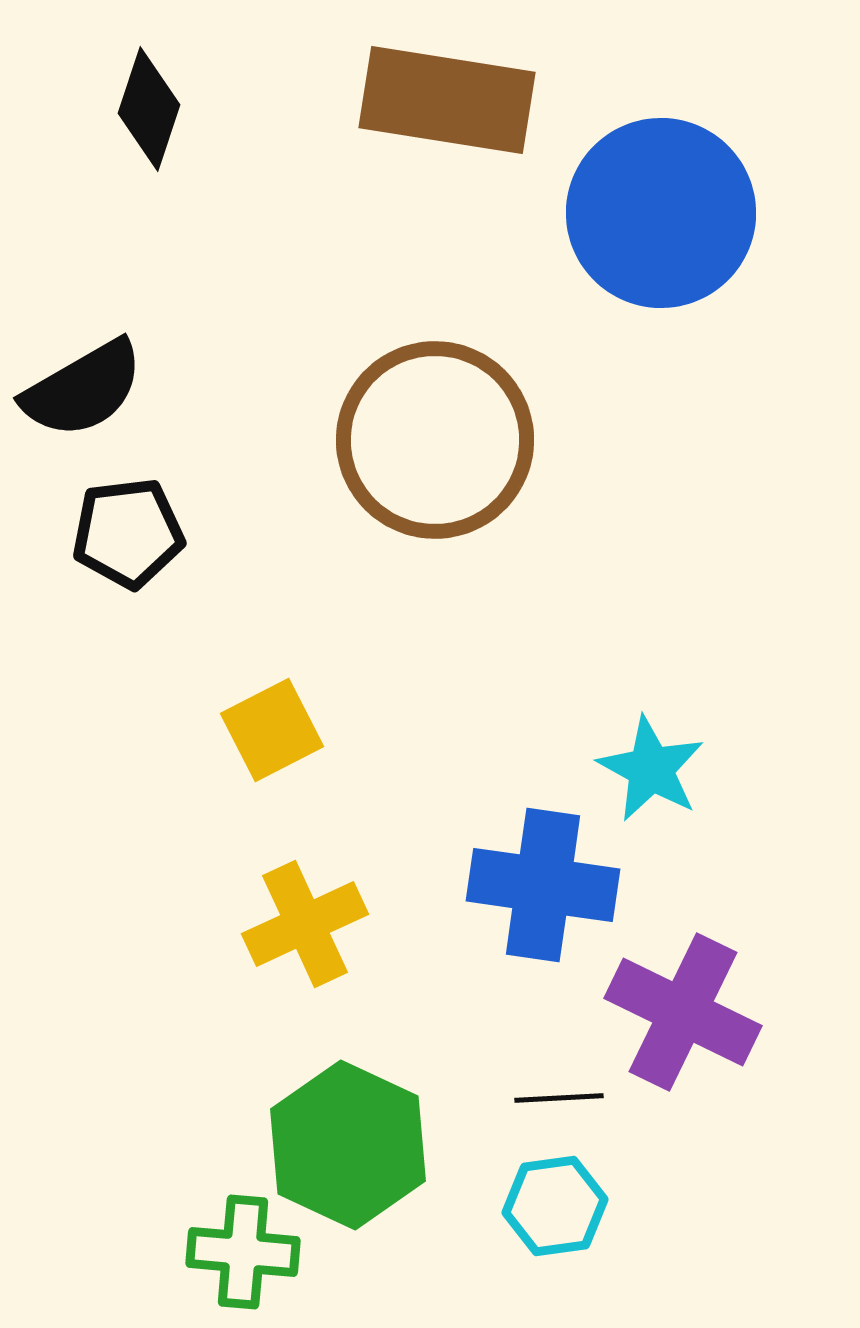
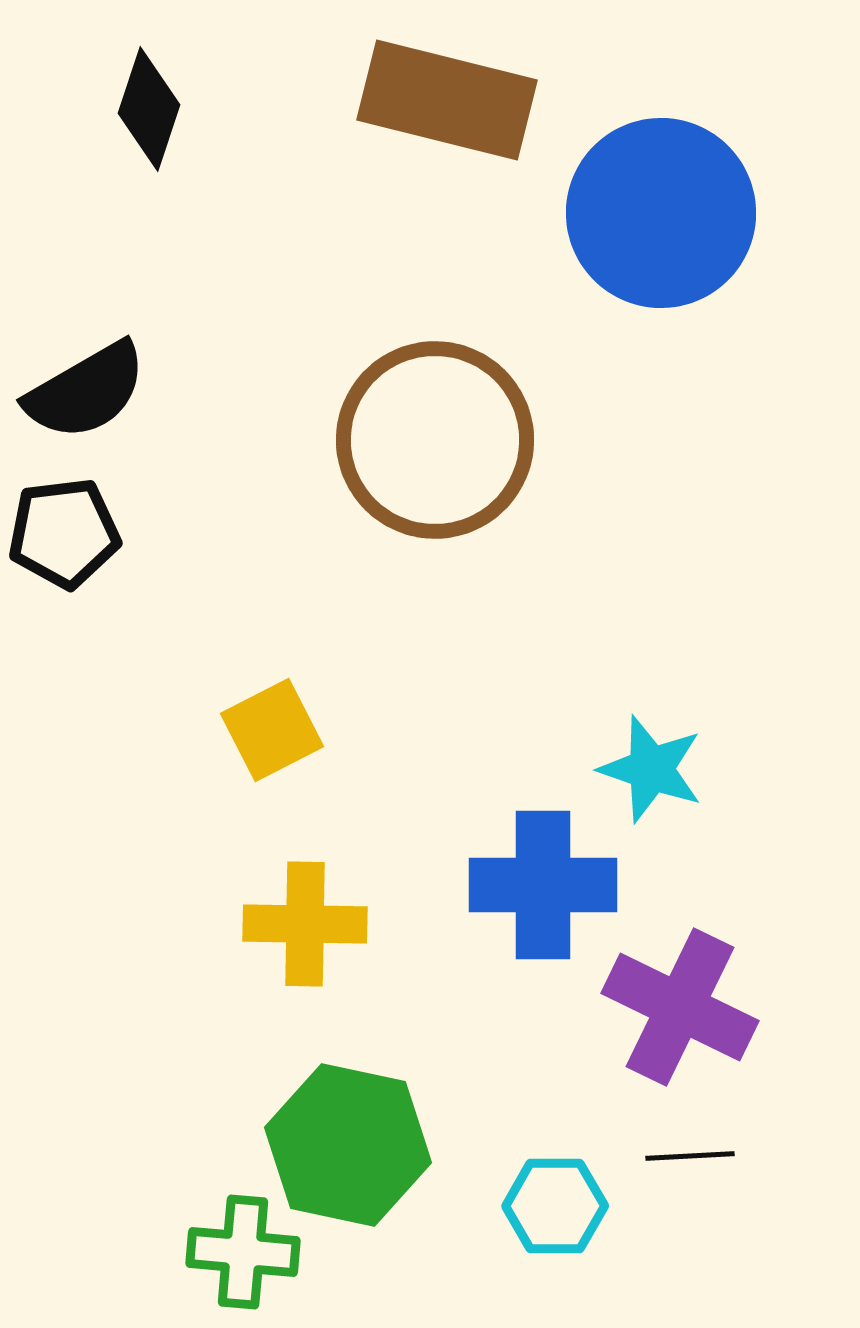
brown rectangle: rotated 5 degrees clockwise
black semicircle: moved 3 px right, 2 px down
black pentagon: moved 64 px left
cyan star: rotated 10 degrees counterclockwise
blue cross: rotated 8 degrees counterclockwise
yellow cross: rotated 26 degrees clockwise
purple cross: moved 3 px left, 5 px up
black line: moved 131 px right, 58 px down
green hexagon: rotated 13 degrees counterclockwise
cyan hexagon: rotated 8 degrees clockwise
